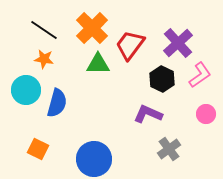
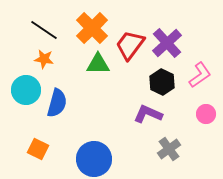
purple cross: moved 11 px left
black hexagon: moved 3 px down
